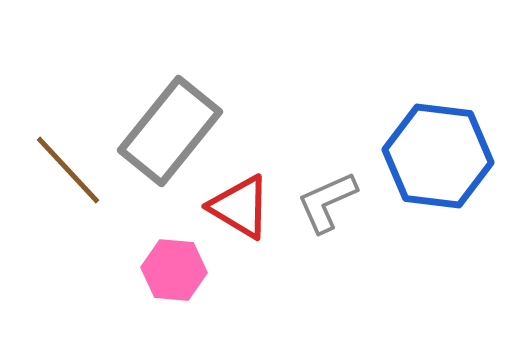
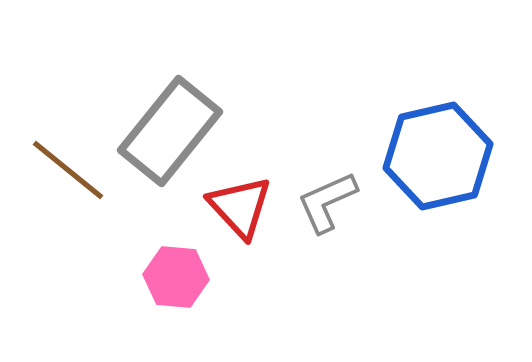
blue hexagon: rotated 20 degrees counterclockwise
brown line: rotated 8 degrees counterclockwise
red triangle: rotated 16 degrees clockwise
pink hexagon: moved 2 px right, 7 px down
